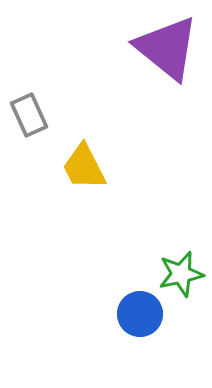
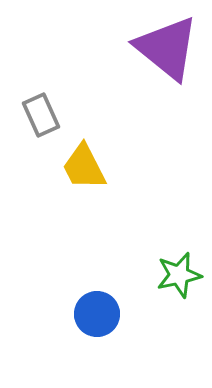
gray rectangle: moved 12 px right
green star: moved 2 px left, 1 px down
blue circle: moved 43 px left
